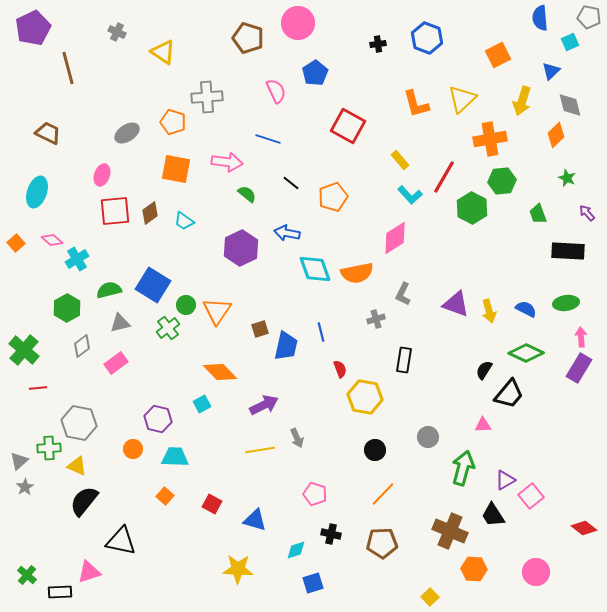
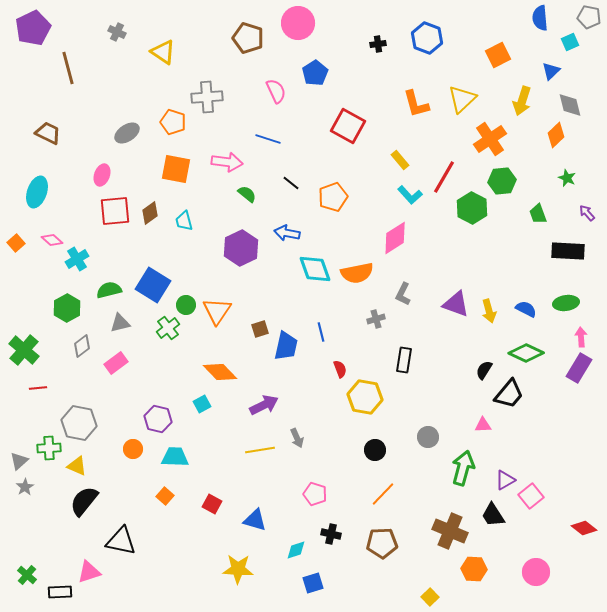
orange cross at (490, 139): rotated 24 degrees counterclockwise
cyan trapezoid at (184, 221): rotated 40 degrees clockwise
